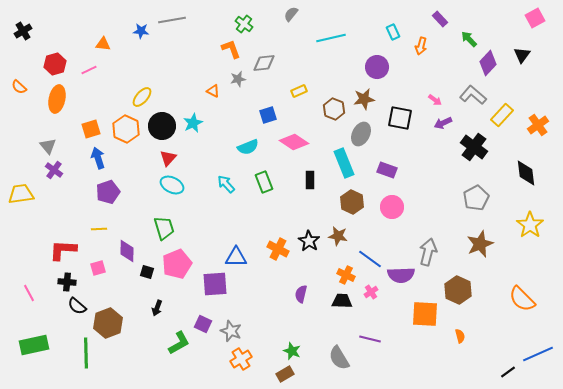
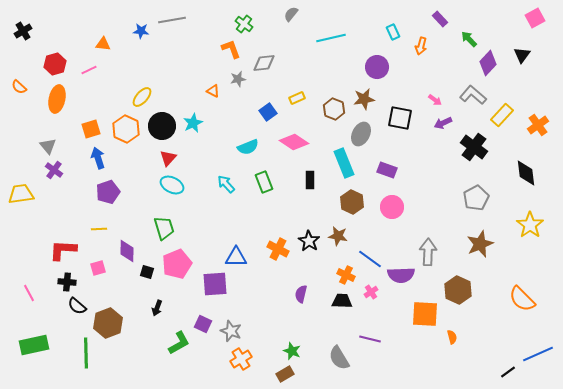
yellow rectangle at (299, 91): moved 2 px left, 7 px down
blue square at (268, 115): moved 3 px up; rotated 18 degrees counterclockwise
gray arrow at (428, 252): rotated 12 degrees counterclockwise
orange semicircle at (460, 336): moved 8 px left, 1 px down
